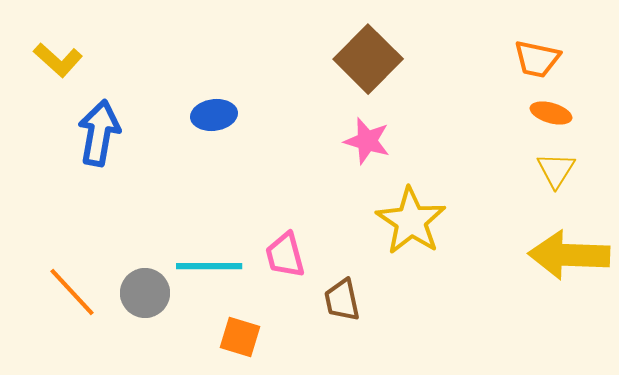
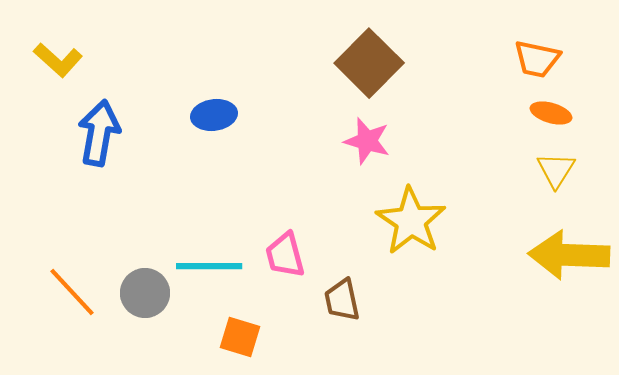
brown square: moved 1 px right, 4 px down
